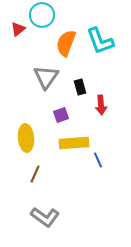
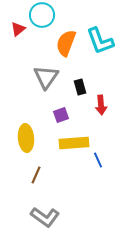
brown line: moved 1 px right, 1 px down
